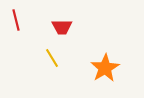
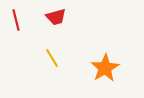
red trapezoid: moved 6 px left, 10 px up; rotated 15 degrees counterclockwise
